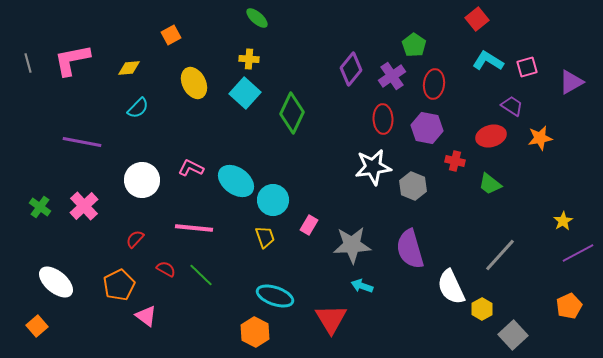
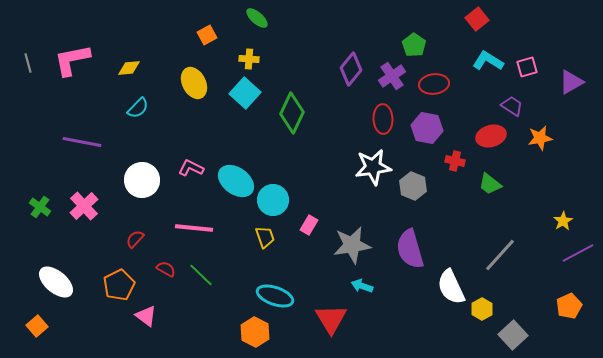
orange square at (171, 35): moved 36 px right
red ellipse at (434, 84): rotated 76 degrees clockwise
gray star at (352, 245): rotated 6 degrees counterclockwise
